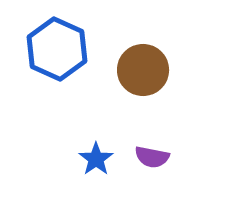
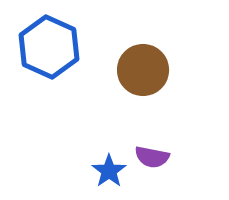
blue hexagon: moved 8 px left, 2 px up
blue star: moved 13 px right, 12 px down
